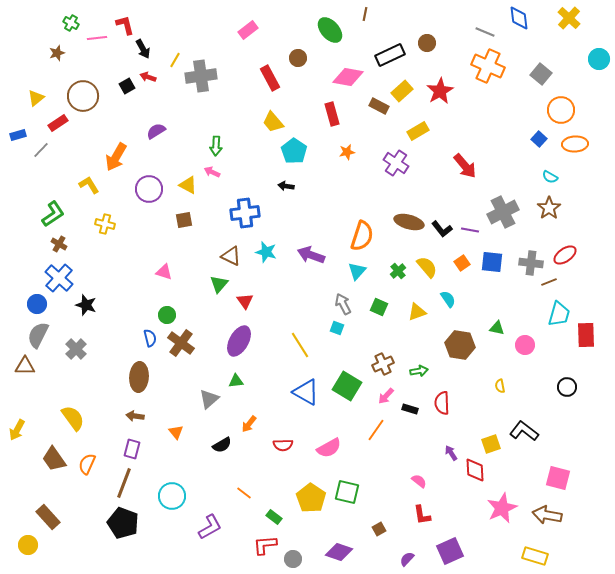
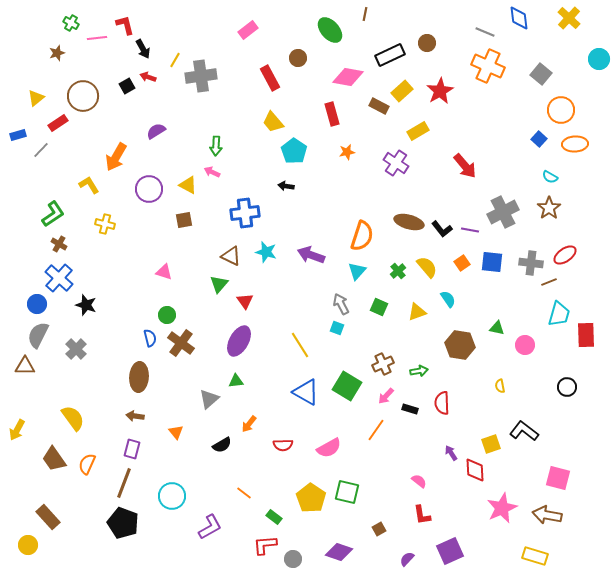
gray arrow at (343, 304): moved 2 px left
